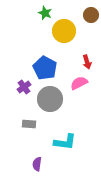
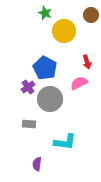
purple cross: moved 4 px right
